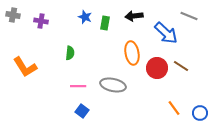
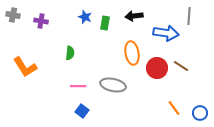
gray line: rotated 72 degrees clockwise
blue arrow: rotated 35 degrees counterclockwise
